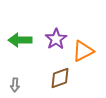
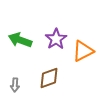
green arrow: rotated 20 degrees clockwise
brown diamond: moved 11 px left
